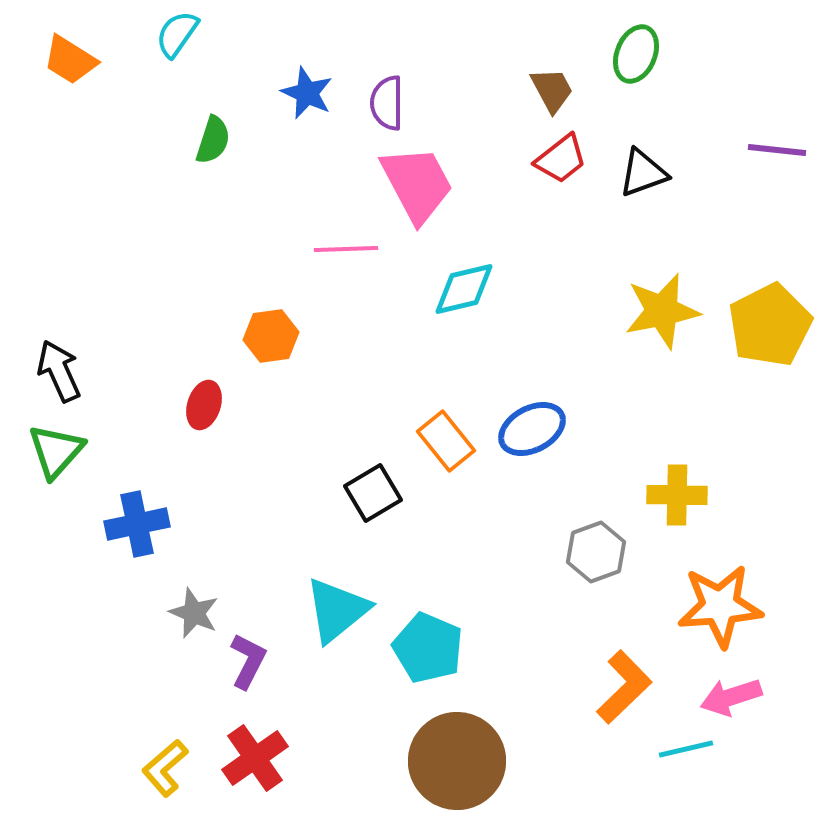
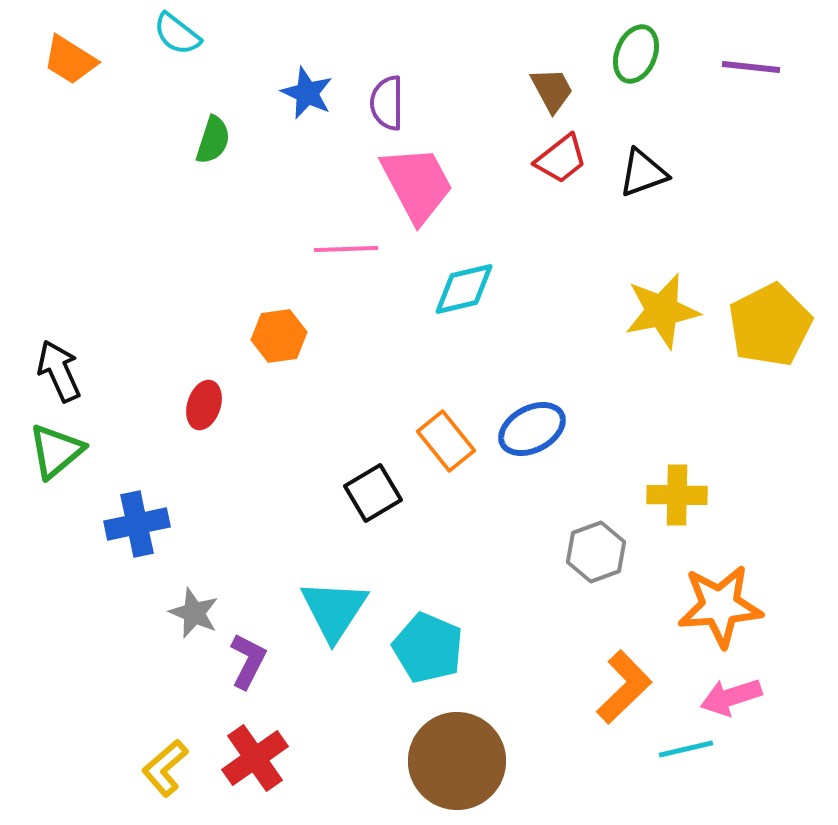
cyan semicircle: rotated 87 degrees counterclockwise
purple line: moved 26 px left, 83 px up
orange hexagon: moved 8 px right
green triangle: rotated 8 degrees clockwise
cyan triangle: moved 3 px left; rotated 18 degrees counterclockwise
